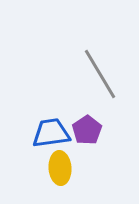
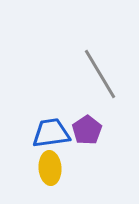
yellow ellipse: moved 10 px left
